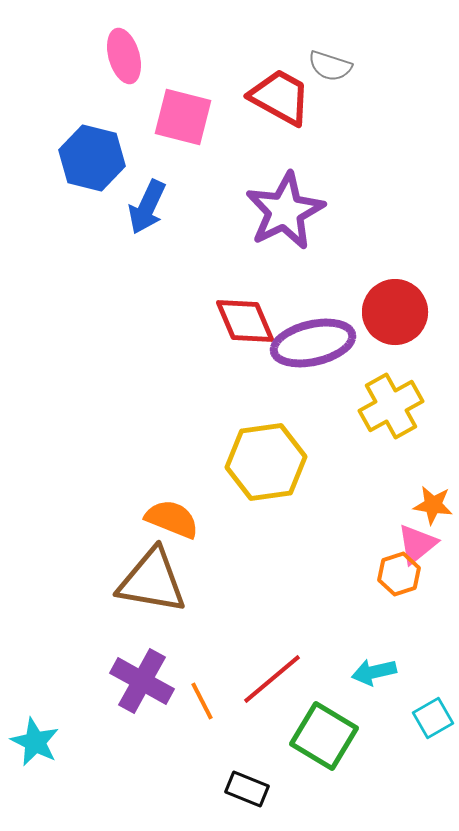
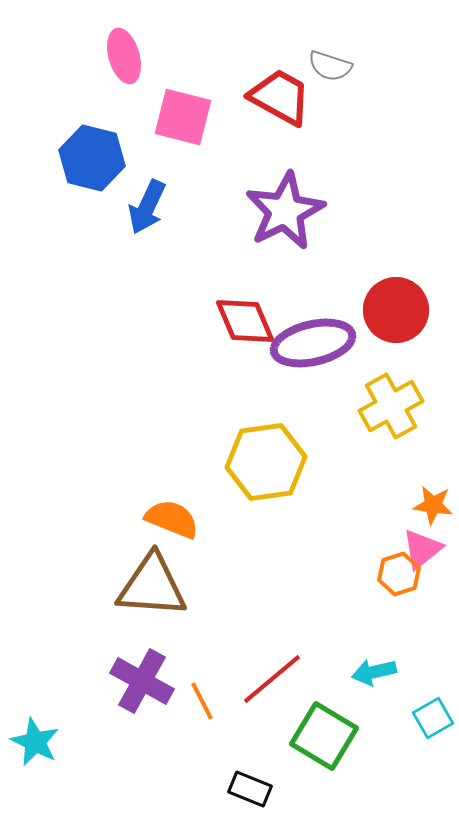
red circle: moved 1 px right, 2 px up
pink triangle: moved 5 px right, 5 px down
brown triangle: moved 5 px down; rotated 6 degrees counterclockwise
black rectangle: moved 3 px right
